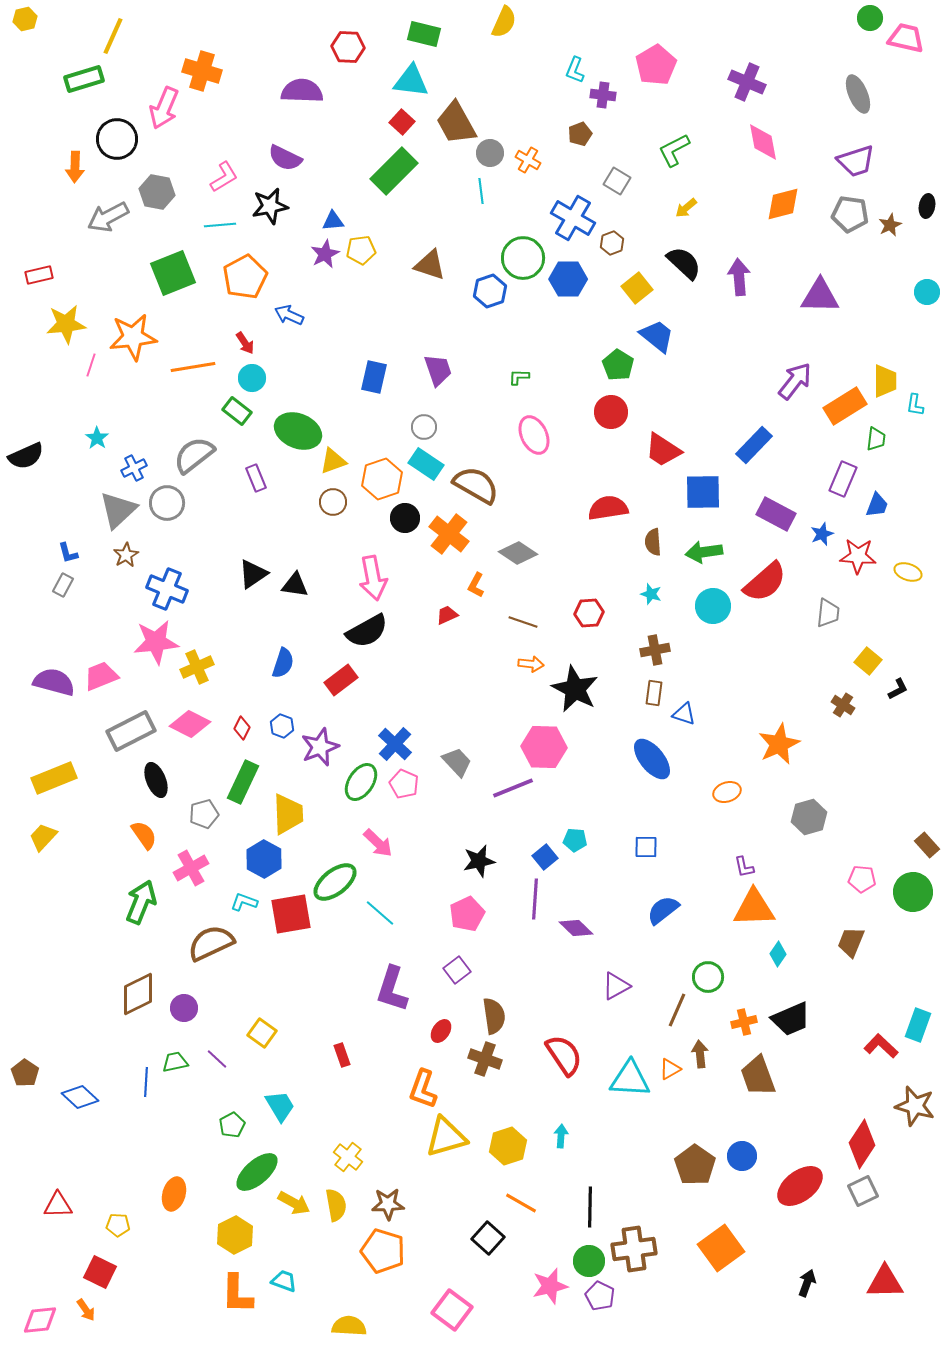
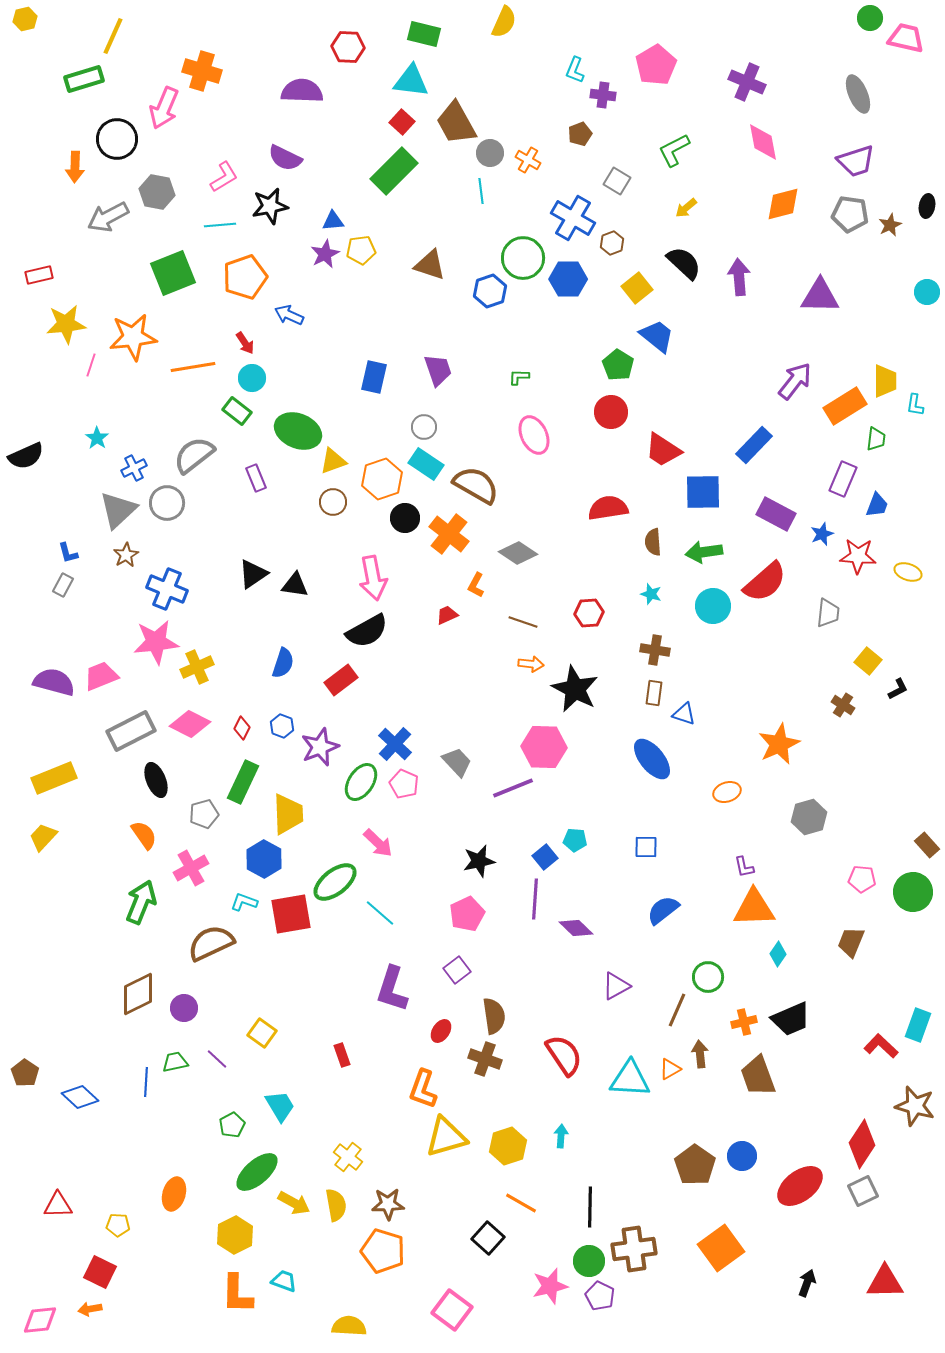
orange pentagon at (245, 277): rotated 9 degrees clockwise
brown cross at (655, 650): rotated 20 degrees clockwise
orange arrow at (86, 1310): moved 4 px right, 1 px up; rotated 115 degrees clockwise
